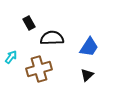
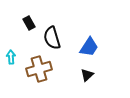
black semicircle: rotated 105 degrees counterclockwise
cyan arrow: rotated 40 degrees counterclockwise
